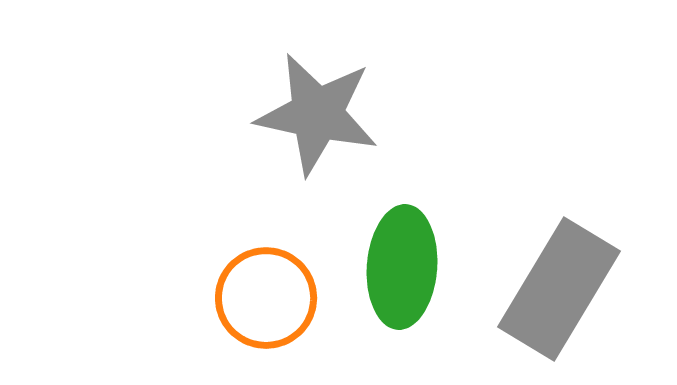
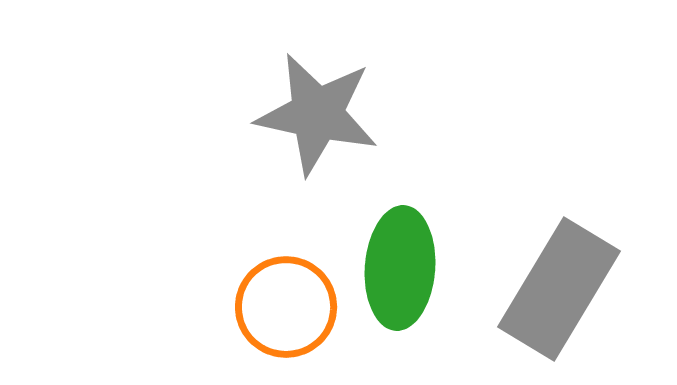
green ellipse: moved 2 px left, 1 px down
orange circle: moved 20 px right, 9 px down
